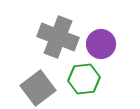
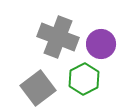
green hexagon: rotated 20 degrees counterclockwise
